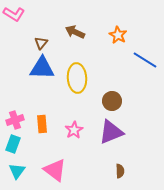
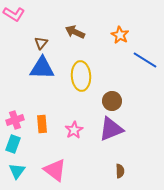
orange star: moved 2 px right
yellow ellipse: moved 4 px right, 2 px up
purple triangle: moved 3 px up
